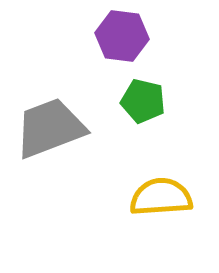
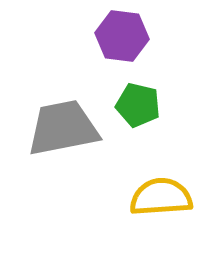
green pentagon: moved 5 px left, 4 px down
gray trapezoid: moved 13 px right; rotated 10 degrees clockwise
